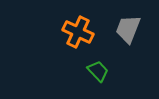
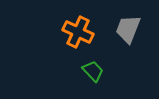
green trapezoid: moved 5 px left
